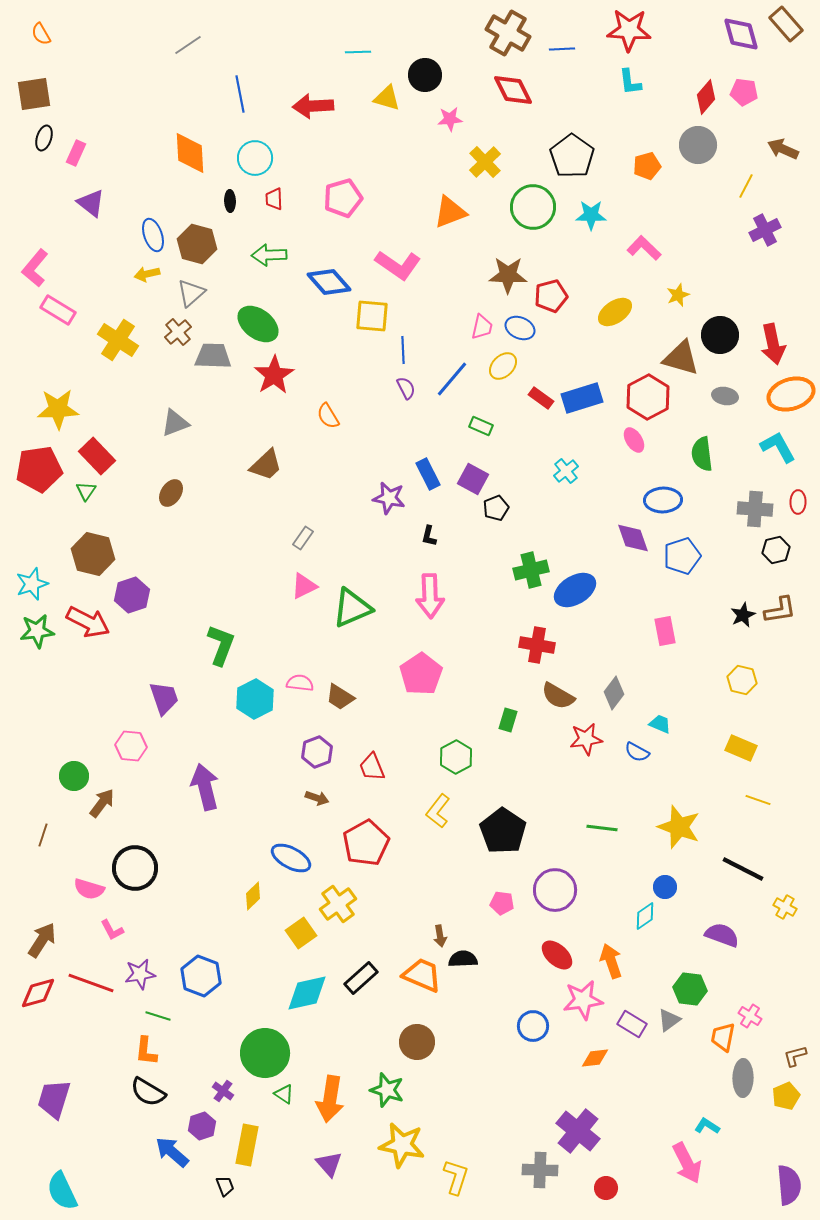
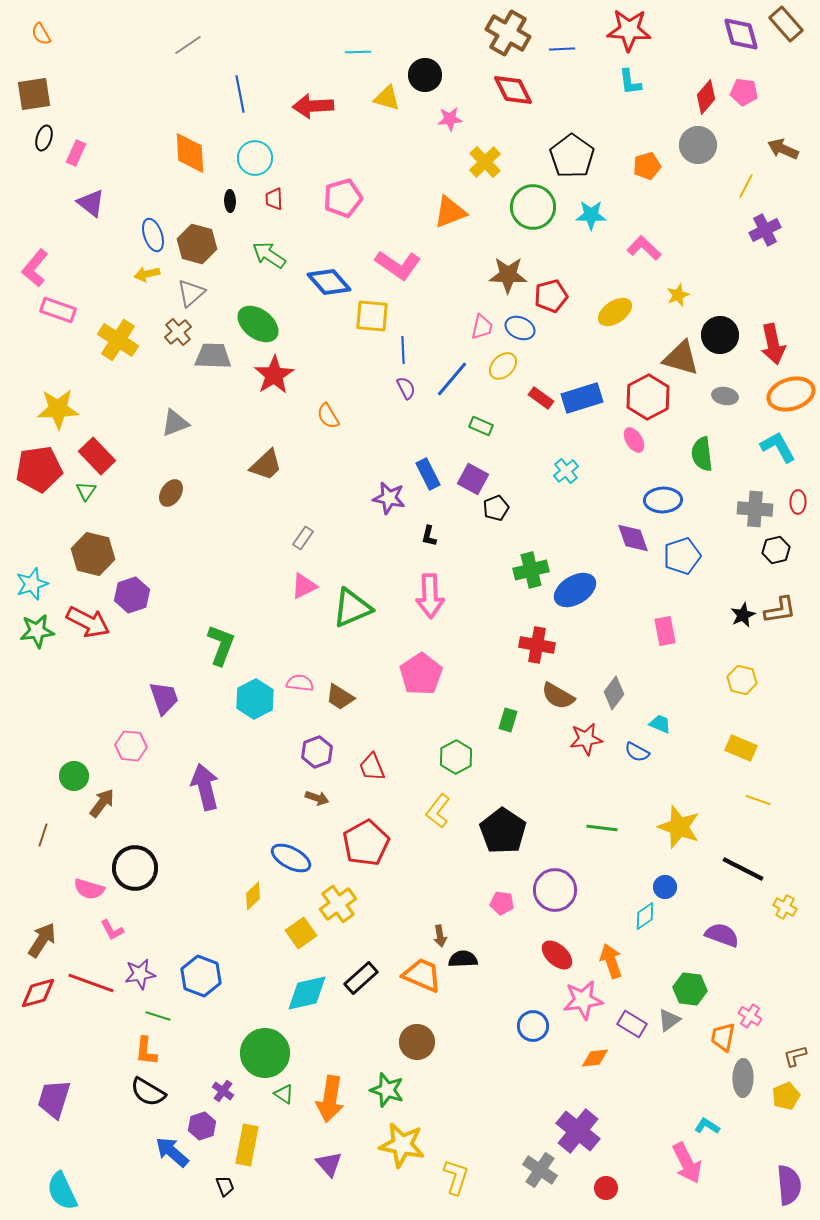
green arrow at (269, 255): rotated 36 degrees clockwise
pink rectangle at (58, 310): rotated 12 degrees counterclockwise
gray cross at (540, 1170): rotated 32 degrees clockwise
